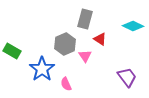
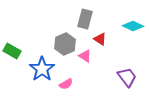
pink triangle: rotated 24 degrees counterclockwise
pink semicircle: rotated 96 degrees counterclockwise
